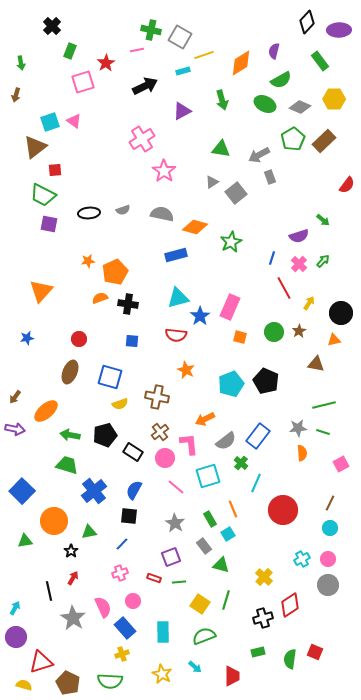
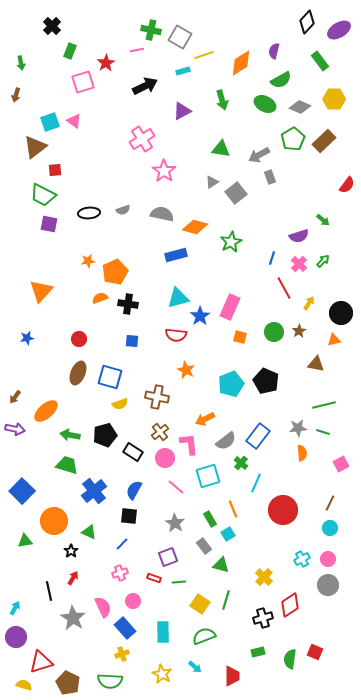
purple ellipse at (339, 30): rotated 30 degrees counterclockwise
brown ellipse at (70, 372): moved 8 px right, 1 px down
green triangle at (89, 532): rotated 35 degrees clockwise
purple square at (171, 557): moved 3 px left
